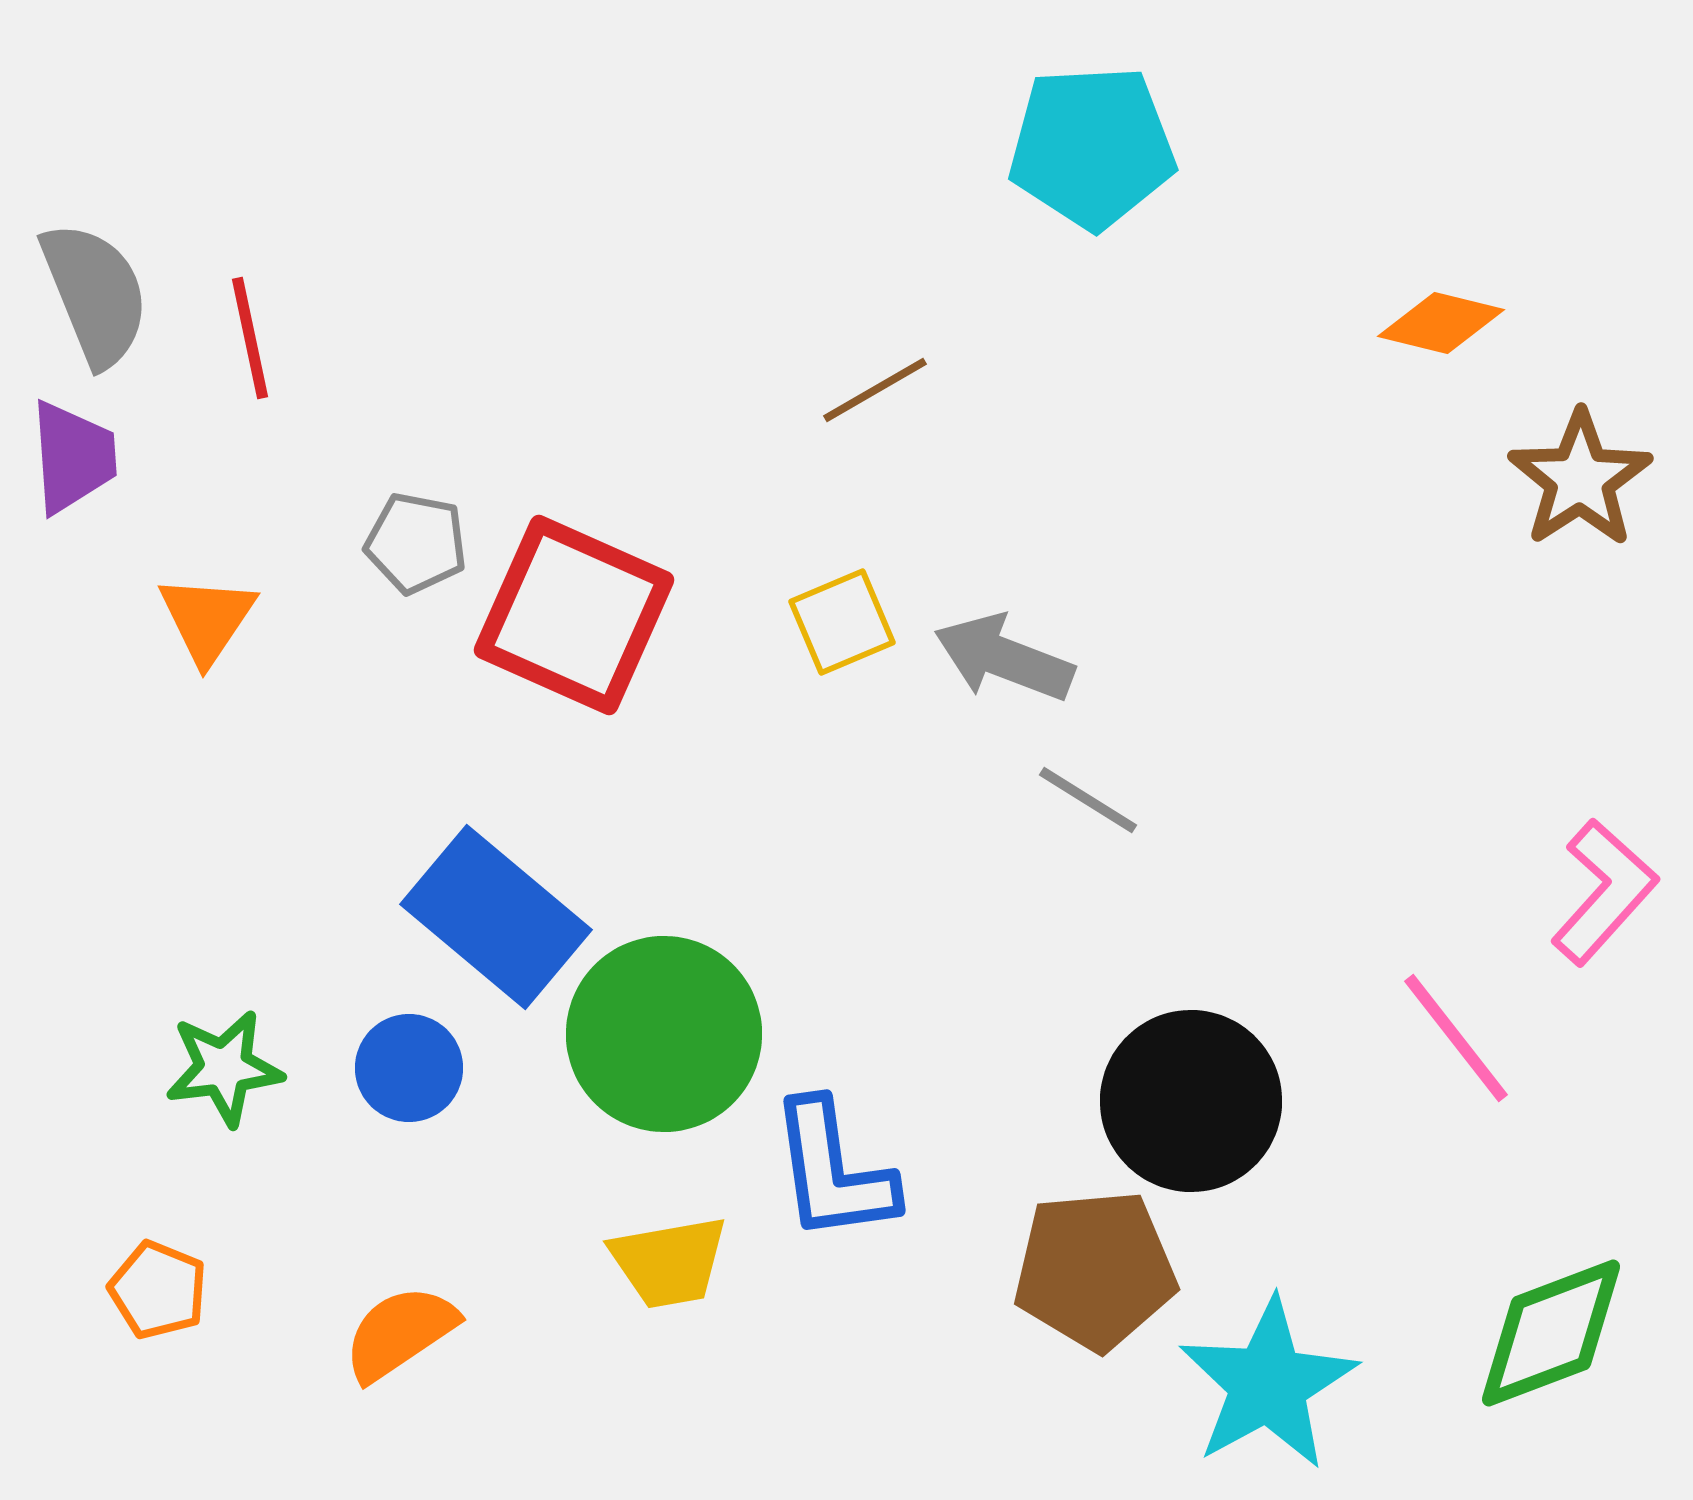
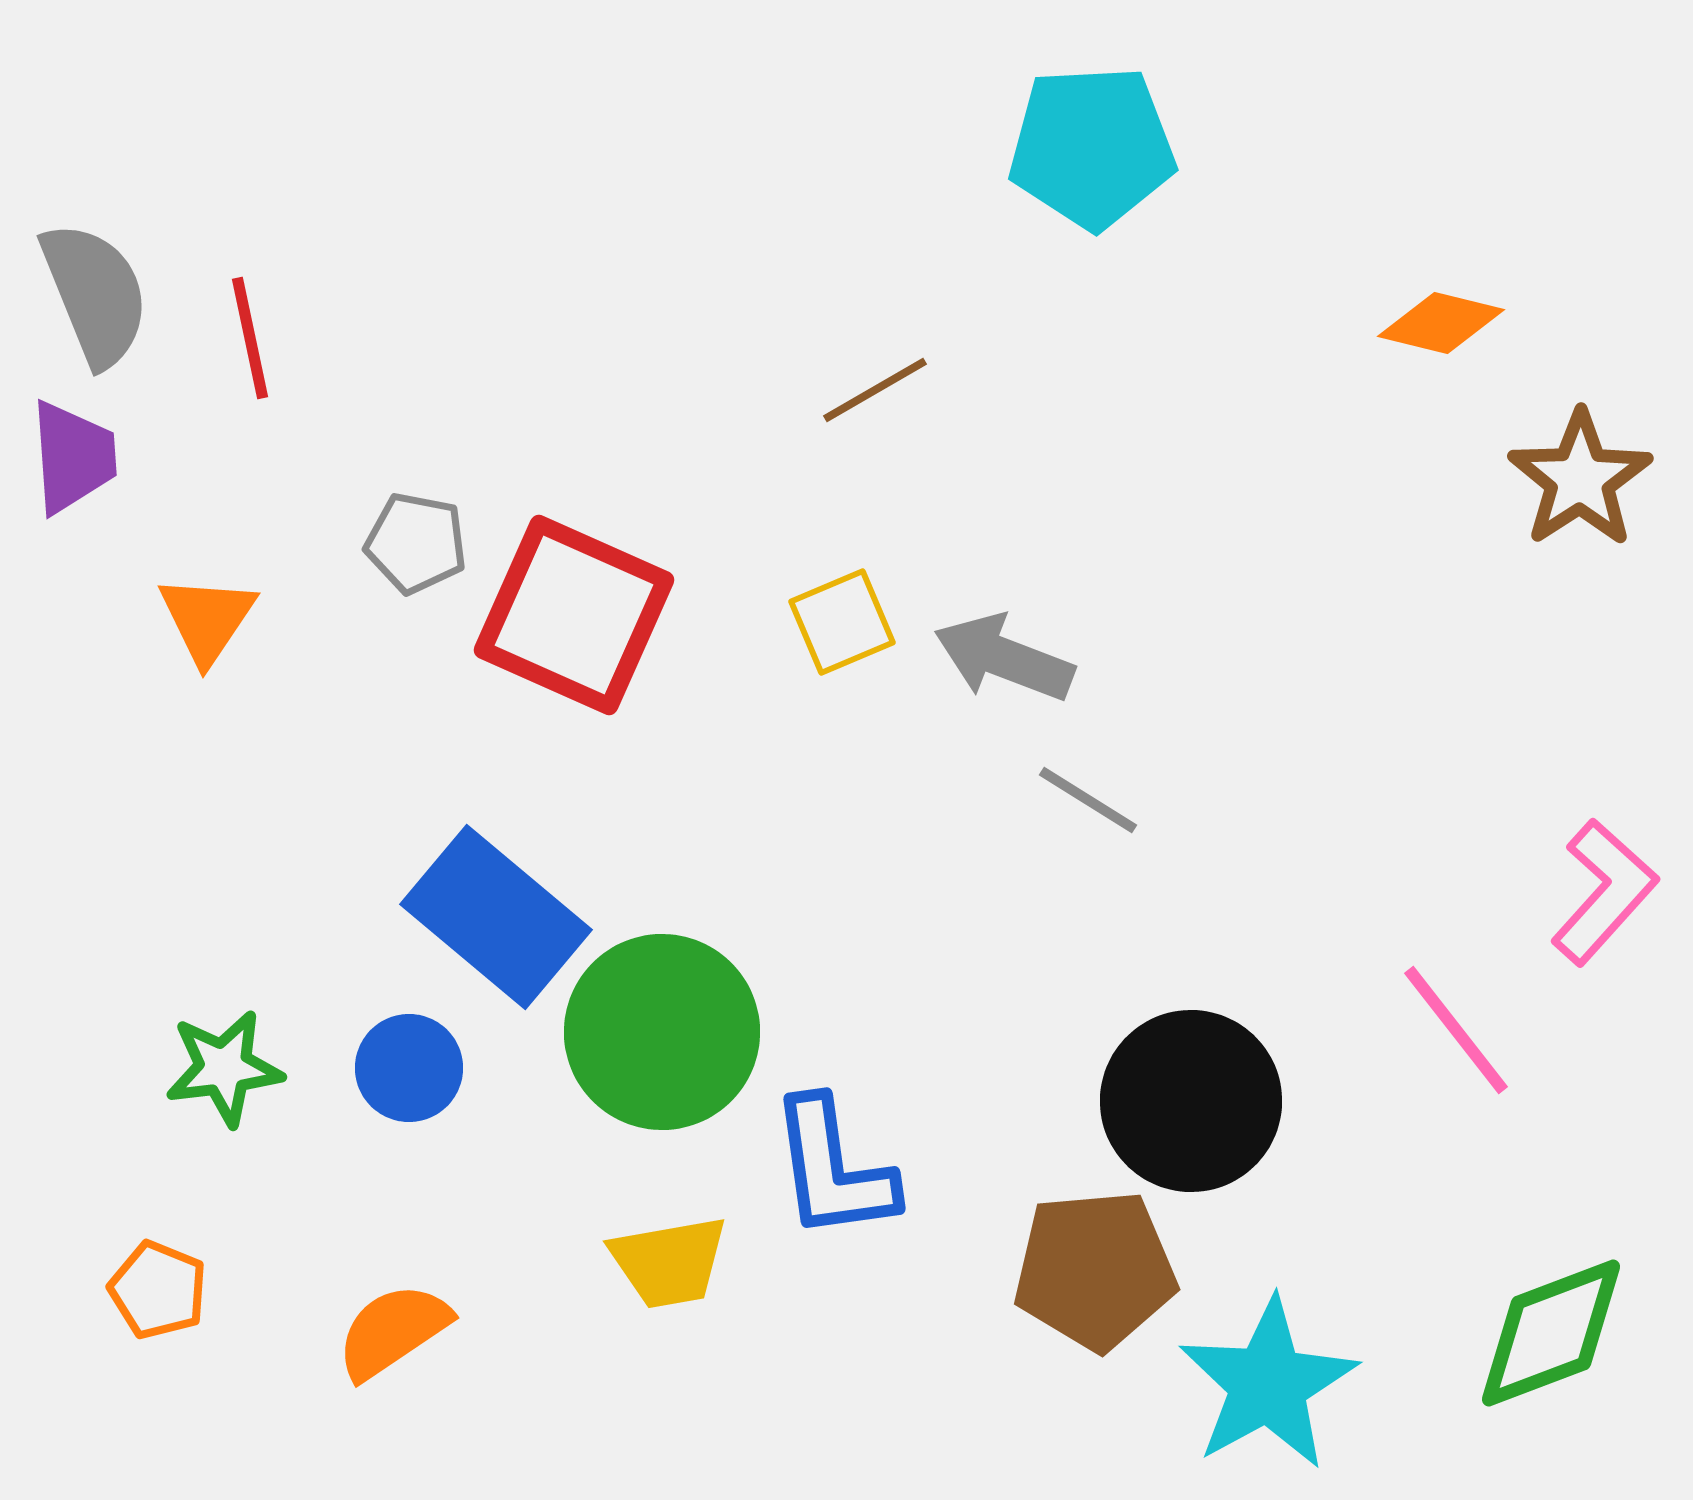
green circle: moved 2 px left, 2 px up
pink line: moved 8 px up
blue L-shape: moved 2 px up
orange semicircle: moved 7 px left, 2 px up
